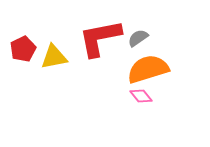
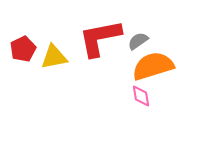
gray semicircle: moved 3 px down
orange semicircle: moved 5 px right, 3 px up
pink diamond: rotated 30 degrees clockwise
